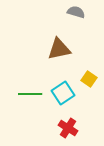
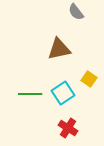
gray semicircle: rotated 144 degrees counterclockwise
